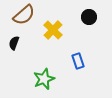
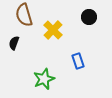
brown semicircle: rotated 115 degrees clockwise
